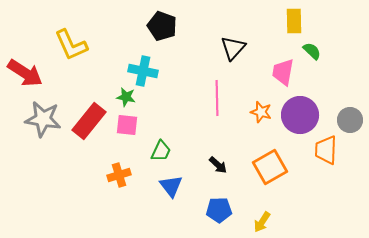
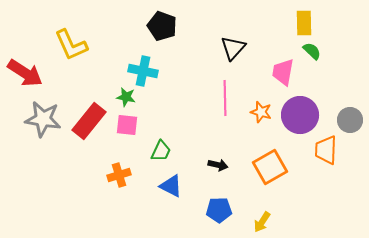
yellow rectangle: moved 10 px right, 2 px down
pink line: moved 8 px right
black arrow: rotated 30 degrees counterclockwise
blue triangle: rotated 25 degrees counterclockwise
